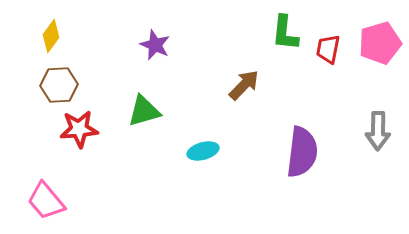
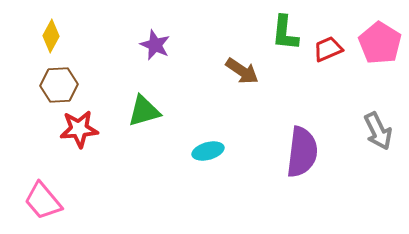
yellow diamond: rotated 8 degrees counterclockwise
pink pentagon: rotated 24 degrees counterclockwise
red trapezoid: rotated 56 degrees clockwise
brown arrow: moved 2 px left, 14 px up; rotated 80 degrees clockwise
gray arrow: rotated 27 degrees counterclockwise
cyan ellipse: moved 5 px right
pink trapezoid: moved 3 px left
